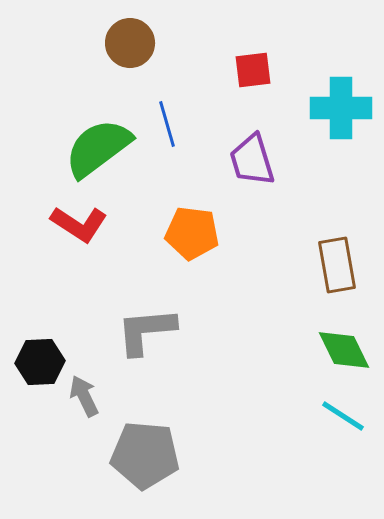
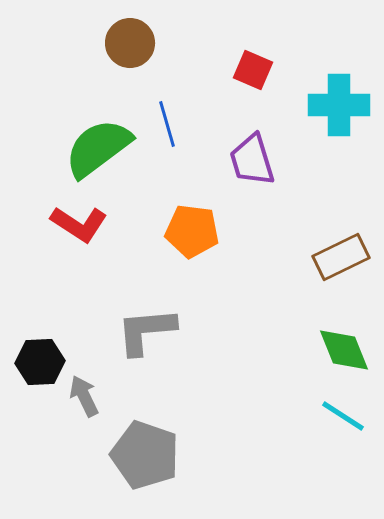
red square: rotated 30 degrees clockwise
cyan cross: moved 2 px left, 3 px up
orange pentagon: moved 2 px up
brown rectangle: moved 4 px right, 8 px up; rotated 74 degrees clockwise
green diamond: rotated 4 degrees clockwise
gray pentagon: rotated 14 degrees clockwise
